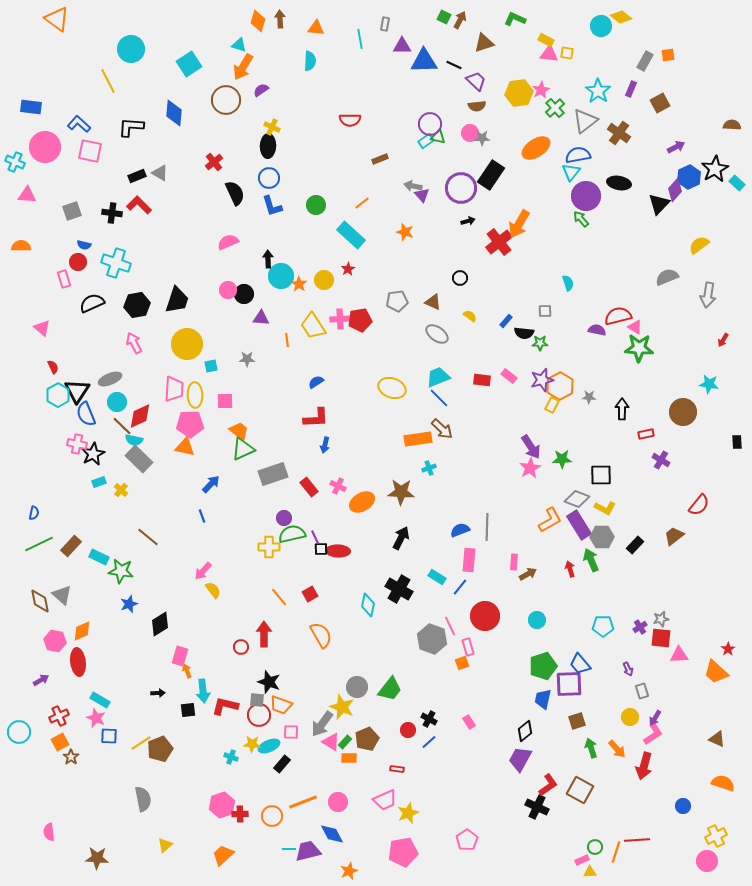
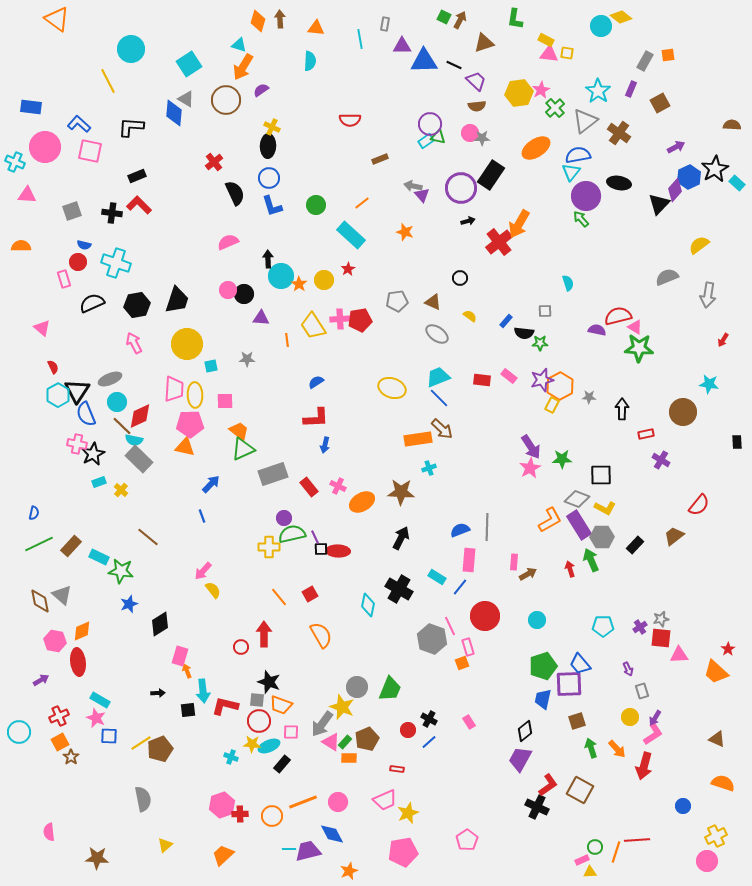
green L-shape at (515, 19): rotated 105 degrees counterclockwise
gray triangle at (160, 173): moved 26 px right, 74 px up
green trapezoid at (390, 689): rotated 16 degrees counterclockwise
red circle at (259, 715): moved 6 px down
